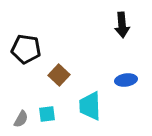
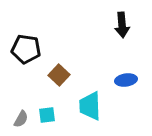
cyan square: moved 1 px down
